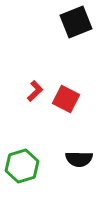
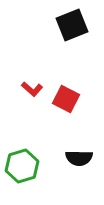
black square: moved 4 px left, 3 px down
red L-shape: moved 3 px left, 2 px up; rotated 85 degrees clockwise
black semicircle: moved 1 px up
